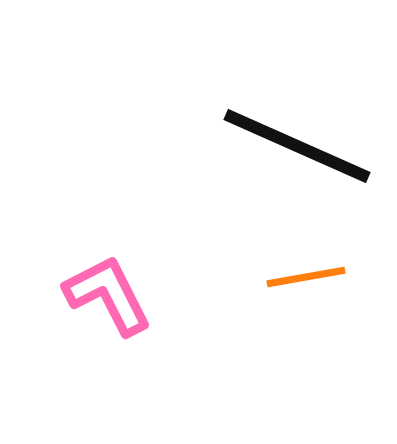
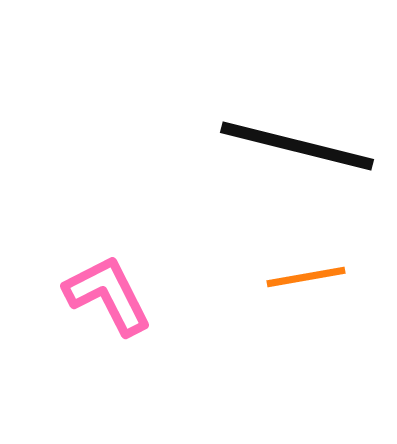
black line: rotated 10 degrees counterclockwise
